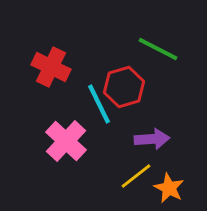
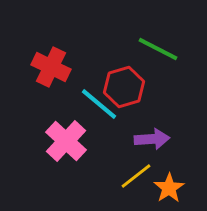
cyan line: rotated 24 degrees counterclockwise
orange star: rotated 12 degrees clockwise
